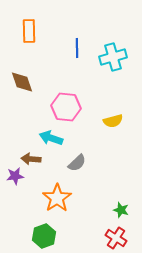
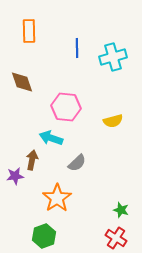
brown arrow: moved 1 px right, 1 px down; rotated 96 degrees clockwise
